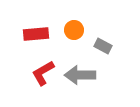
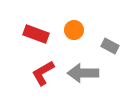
red rectangle: rotated 25 degrees clockwise
gray rectangle: moved 7 px right
gray arrow: moved 3 px right, 2 px up
